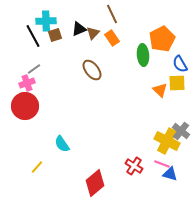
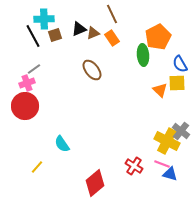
cyan cross: moved 2 px left, 2 px up
brown triangle: rotated 24 degrees clockwise
orange pentagon: moved 4 px left, 2 px up
